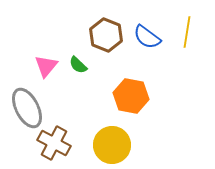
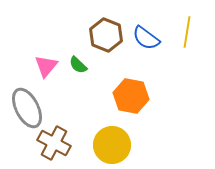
blue semicircle: moved 1 px left, 1 px down
